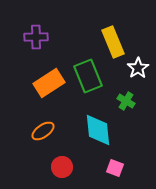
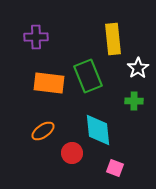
yellow rectangle: moved 3 px up; rotated 16 degrees clockwise
orange rectangle: rotated 40 degrees clockwise
green cross: moved 8 px right; rotated 30 degrees counterclockwise
red circle: moved 10 px right, 14 px up
